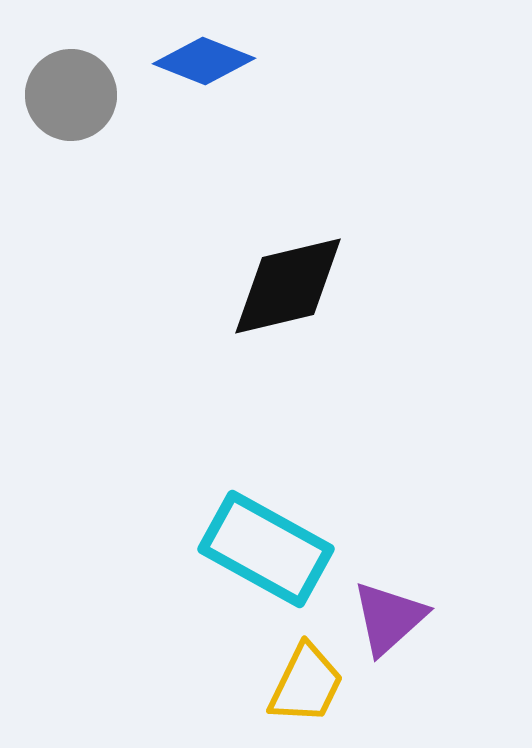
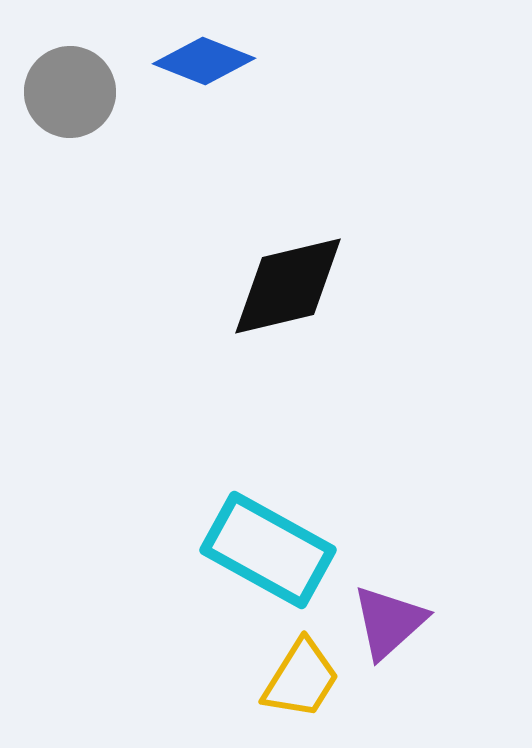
gray circle: moved 1 px left, 3 px up
cyan rectangle: moved 2 px right, 1 px down
purple triangle: moved 4 px down
yellow trapezoid: moved 5 px left, 5 px up; rotated 6 degrees clockwise
